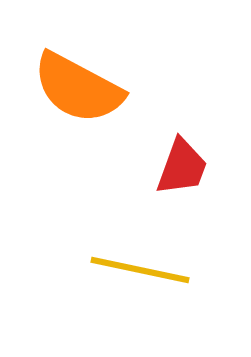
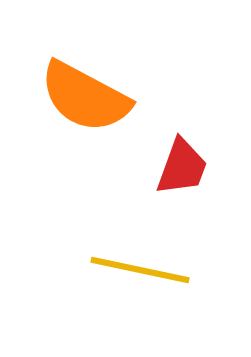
orange semicircle: moved 7 px right, 9 px down
